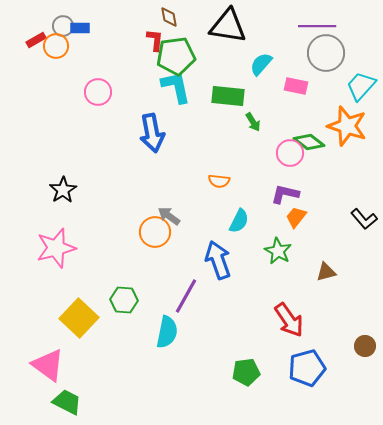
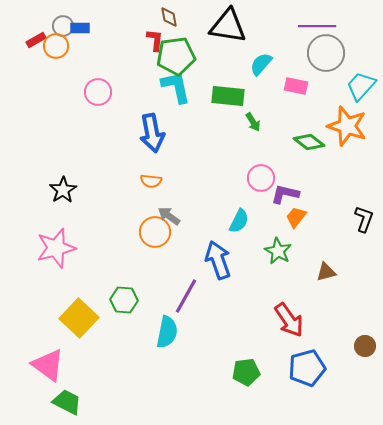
pink circle at (290, 153): moved 29 px left, 25 px down
orange semicircle at (219, 181): moved 68 px left
black L-shape at (364, 219): rotated 120 degrees counterclockwise
